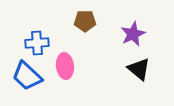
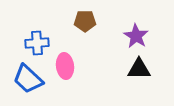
purple star: moved 3 px right, 2 px down; rotated 15 degrees counterclockwise
black triangle: rotated 40 degrees counterclockwise
blue trapezoid: moved 1 px right, 3 px down
